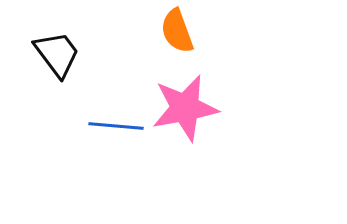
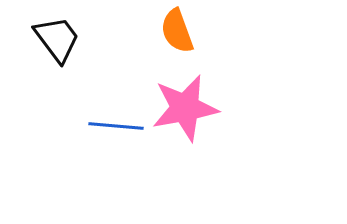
black trapezoid: moved 15 px up
